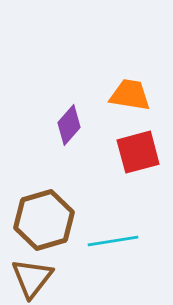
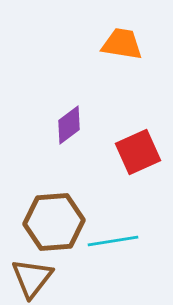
orange trapezoid: moved 8 px left, 51 px up
purple diamond: rotated 12 degrees clockwise
red square: rotated 9 degrees counterclockwise
brown hexagon: moved 10 px right, 2 px down; rotated 12 degrees clockwise
